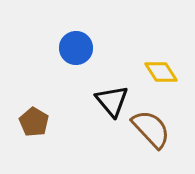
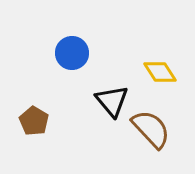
blue circle: moved 4 px left, 5 px down
yellow diamond: moved 1 px left
brown pentagon: moved 1 px up
